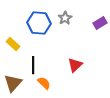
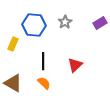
gray star: moved 4 px down
blue hexagon: moved 5 px left, 2 px down
yellow rectangle: rotated 72 degrees clockwise
black line: moved 10 px right, 4 px up
brown triangle: rotated 42 degrees counterclockwise
